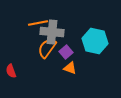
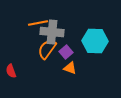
cyan hexagon: rotated 10 degrees counterclockwise
orange semicircle: moved 1 px down
